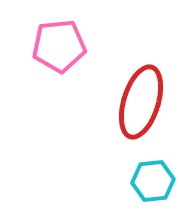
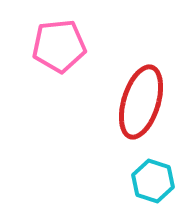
cyan hexagon: rotated 24 degrees clockwise
